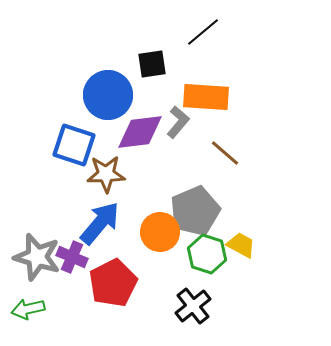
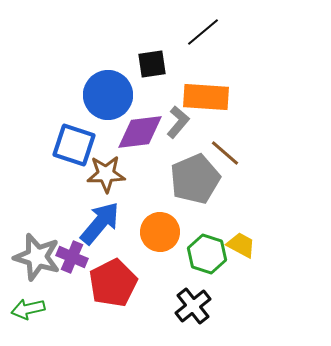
gray pentagon: moved 32 px up
